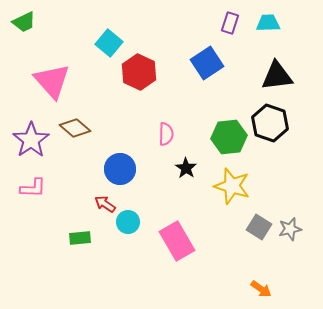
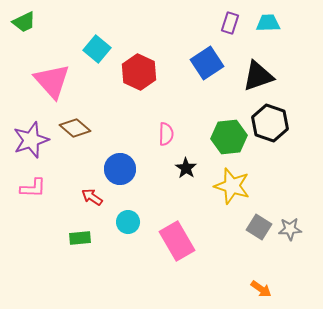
cyan square: moved 12 px left, 6 px down
black triangle: moved 19 px left; rotated 12 degrees counterclockwise
purple star: rotated 15 degrees clockwise
red arrow: moved 13 px left, 7 px up
gray star: rotated 10 degrees clockwise
